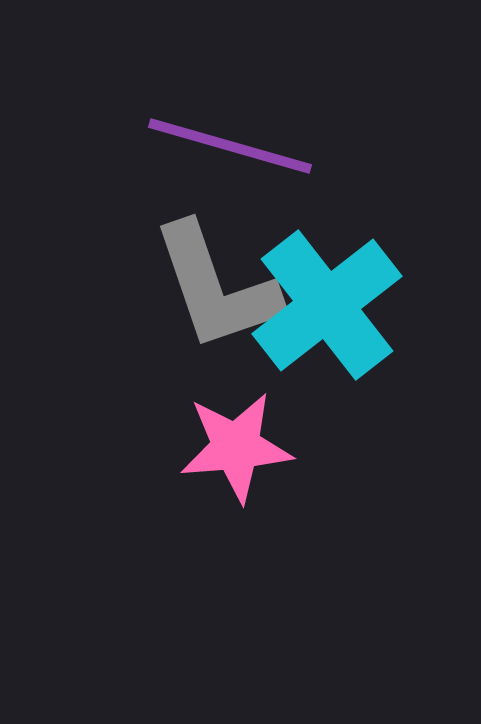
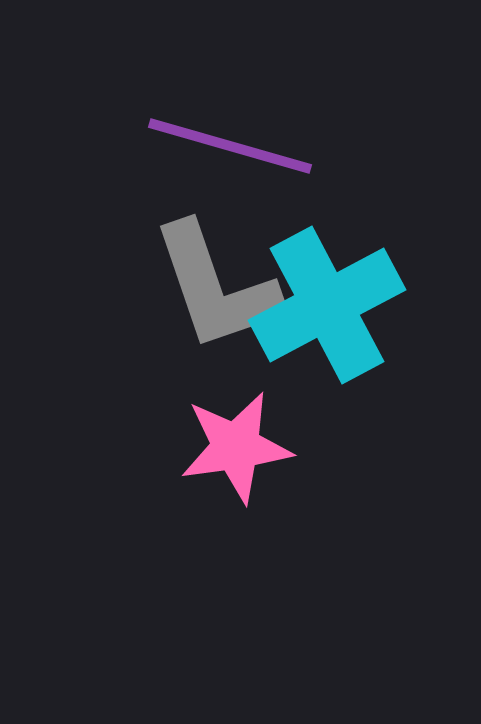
cyan cross: rotated 10 degrees clockwise
pink star: rotated 3 degrees counterclockwise
